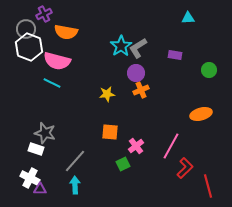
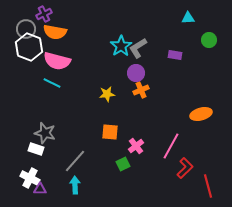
orange semicircle: moved 11 px left
green circle: moved 30 px up
